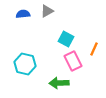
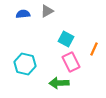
pink rectangle: moved 2 px left, 1 px down
